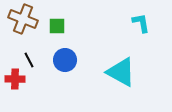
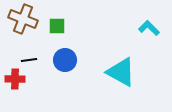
cyan L-shape: moved 8 px right, 5 px down; rotated 35 degrees counterclockwise
black line: rotated 70 degrees counterclockwise
